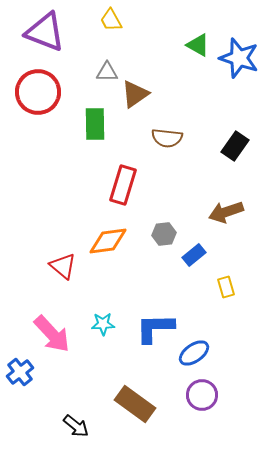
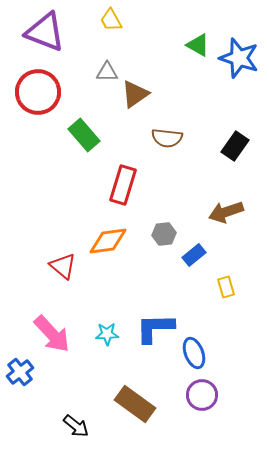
green rectangle: moved 11 px left, 11 px down; rotated 40 degrees counterclockwise
cyan star: moved 4 px right, 10 px down
blue ellipse: rotated 76 degrees counterclockwise
